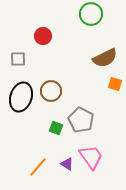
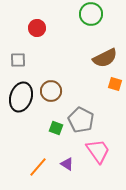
red circle: moved 6 px left, 8 px up
gray square: moved 1 px down
pink trapezoid: moved 7 px right, 6 px up
